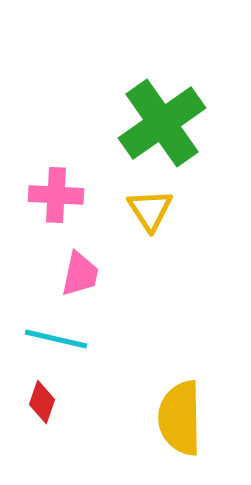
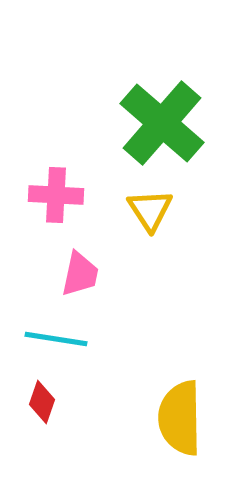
green cross: rotated 14 degrees counterclockwise
cyan line: rotated 4 degrees counterclockwise
